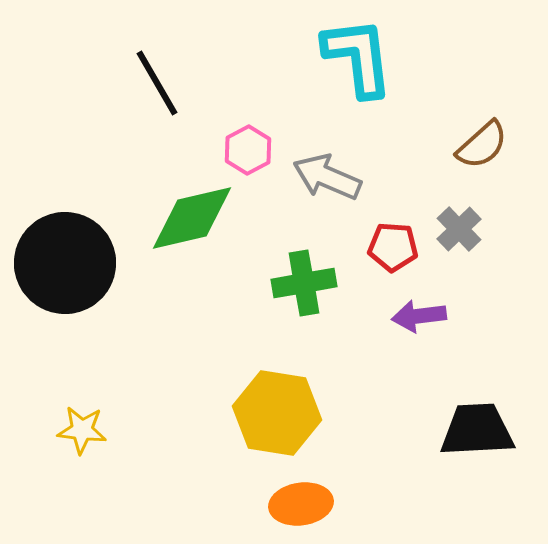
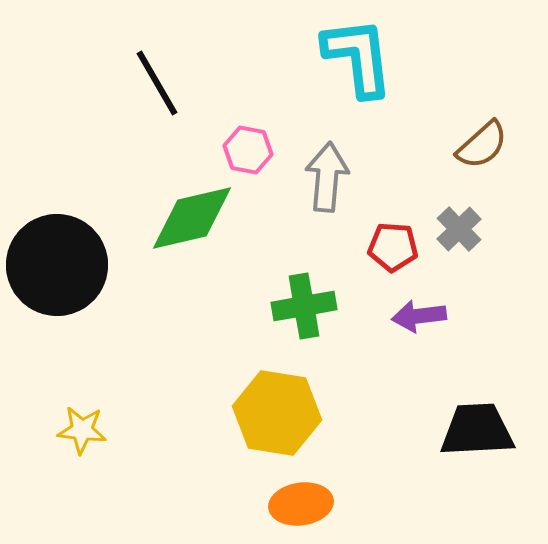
pink hexagon: rotated 21 degrees counterclockwise
gray arrow: rotated 72 degrees clockwise
black circle: moved 8 px left, 2 px down
green cross: moved 23 px down
